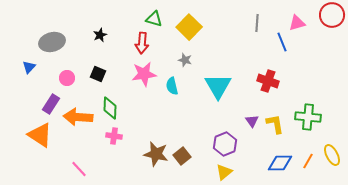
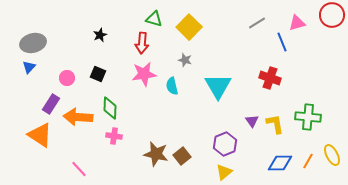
gray line: rotated 54 degrees clockwise
gray ellipse: moved 19 px left, 1 px down
red cross: moved 2 px right, 3 px up
